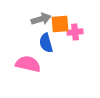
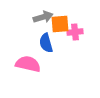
gray arrow: moved 2 px right, 2 px up
